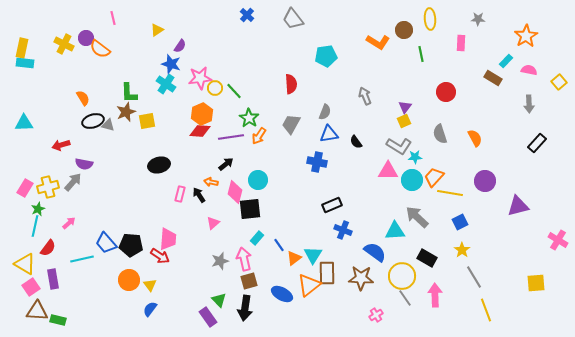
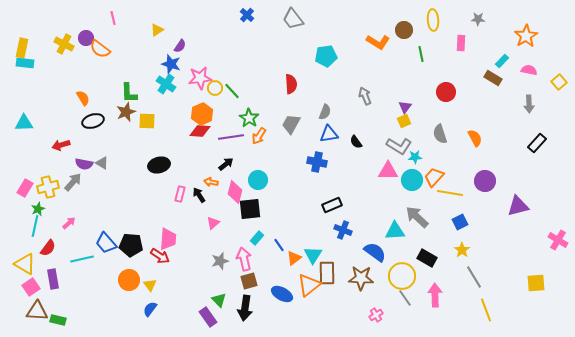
yellow ellipse at (430, 19): moved 3 px right, 1 px down
cyan rectangle at (506, 61): moved 4 px left
green line at (234, 91): moved 2 px left
yellow square at (147, 121): rotated 12 degrees clockwise
gray triangle at (108, 125): moved 6 px left, 38 px down; rotated 16 degrees clockwise
